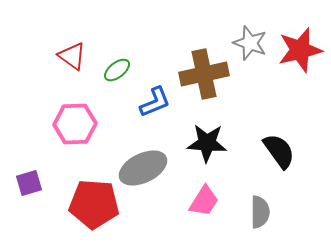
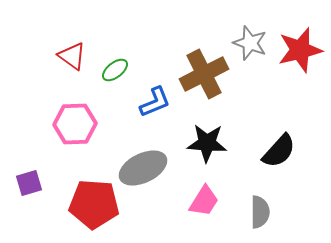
green ellipse: moved 2 px left
brown cross: rotated 15 degrees counterclockwise
black semicircle: rotated 78 degrees clockwise
